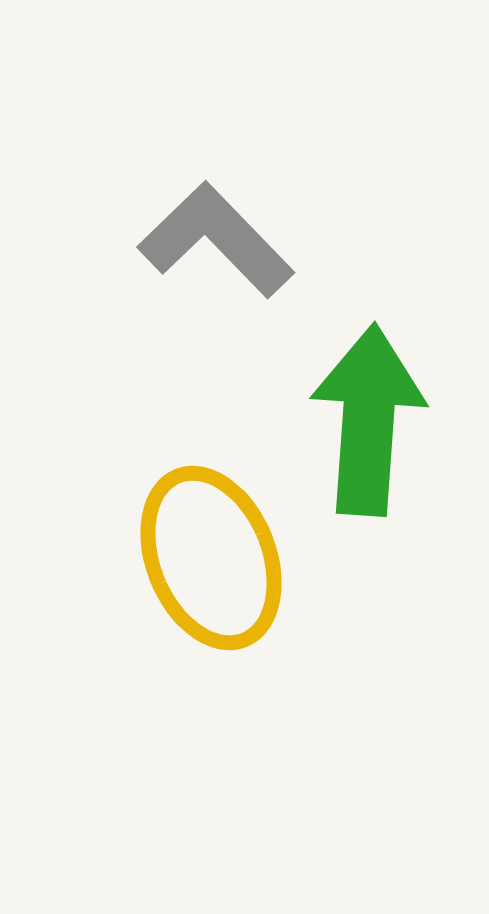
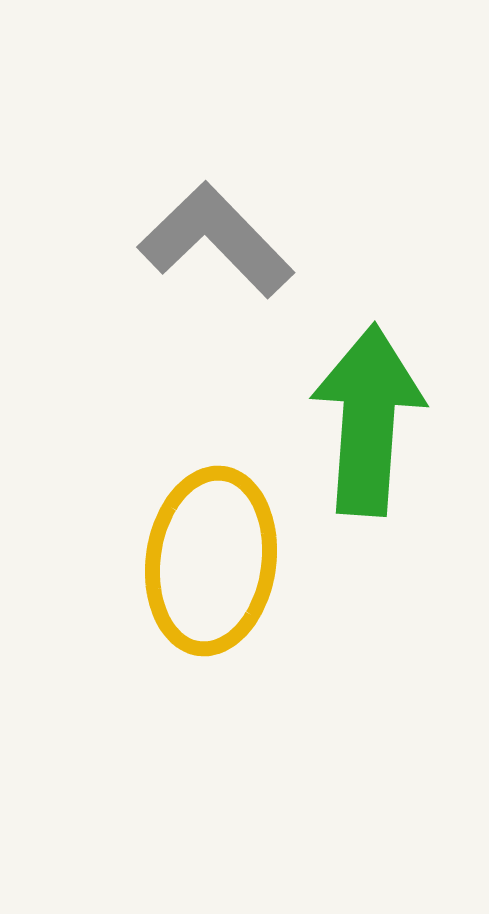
yellow ellipse: moved 3 px down; rotated 30 degrees clockwise
